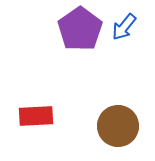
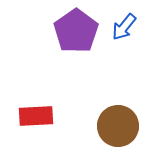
purple pentagon: moved 4 px left, 2 px down
